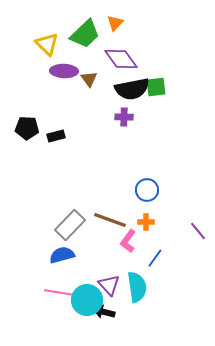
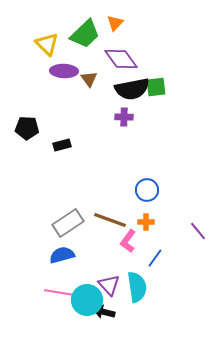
black rectangle: moved 6 px right, 9 px down
gray rectangle: moved 2 px left, 2 px up; rotated 12 degrees clockwise
